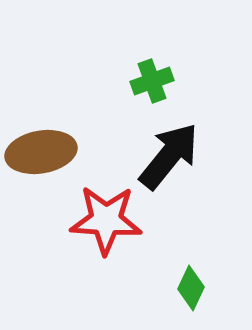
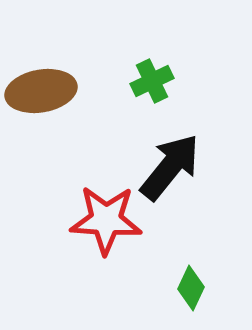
green cross: rotated 6 degrees counterclockwise
brown ellipse: moved 61 px up
black arrow: moved 1 px right, 11 px down
